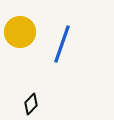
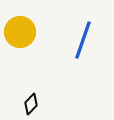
blue line: moved 21 px right, 4 px up
